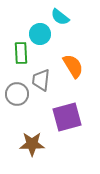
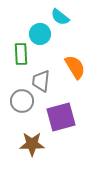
green rectangle: moved 1 px down
orange semicircle: moved 2 px right, 1 px down
gray trapezoid: moved 1 px down
gray circle: moved 5 px right, 7 px down
purple square: moved 6 px left
